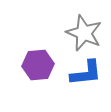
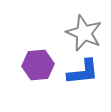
blue L-shape: moved 3 px left, 1 px up
